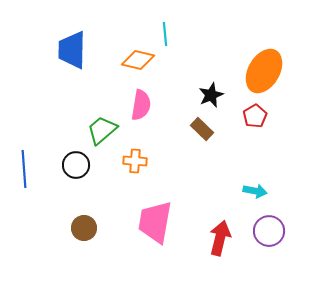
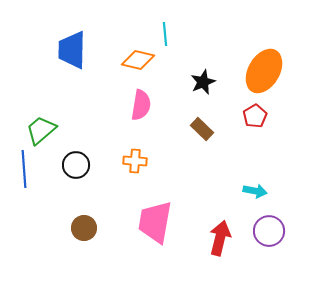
black star: moved 8 px left, 13 px up
green trapezoid: moved 61 px left
